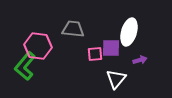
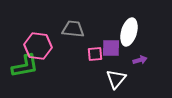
green L-shape: rotated 140 degrees counterclockwise
